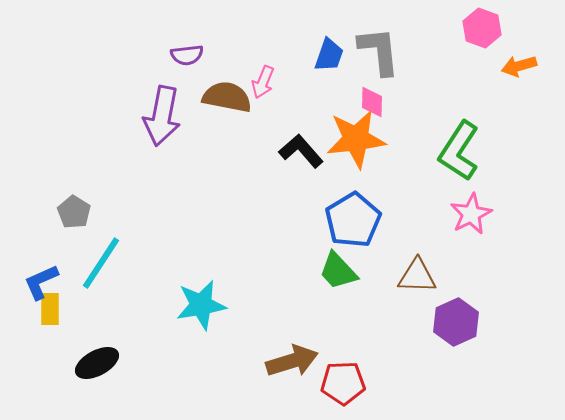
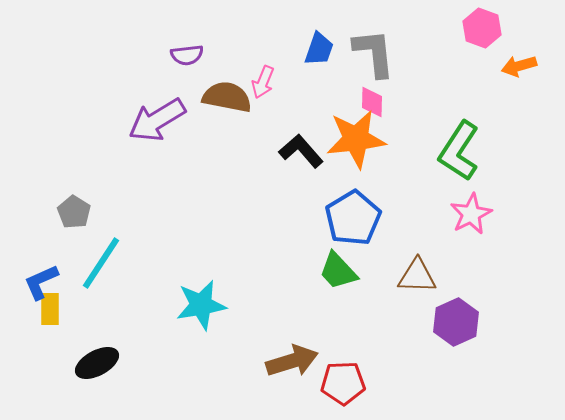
gray L-shape: moved 5 px left, 2 px down
blue trapezoid: moved 10 px left, 6 px up
purple arrow: moved 5 px left, 4 px down; rotated 48 degrees clockwise
blue pentagon: moved 2 px up
